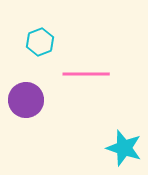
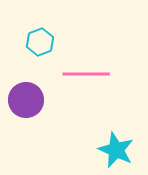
cyan star: moved 8 px left, 2 px down; rotated 6 degrees clockwise
